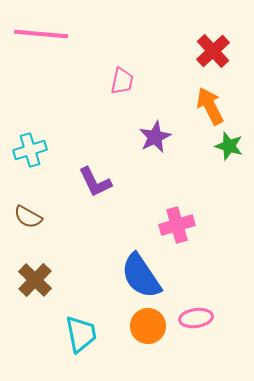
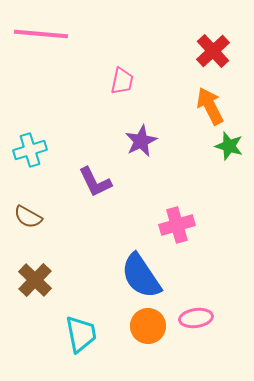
purple star: moved 14 px left, 4 px down
